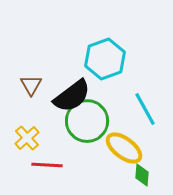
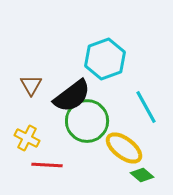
cyan line: moved 1 px right, 2 px up
yellow cross: rotated 20 degrees counterclockwise
green diamond: rotated 55 degrees counterclockwise
